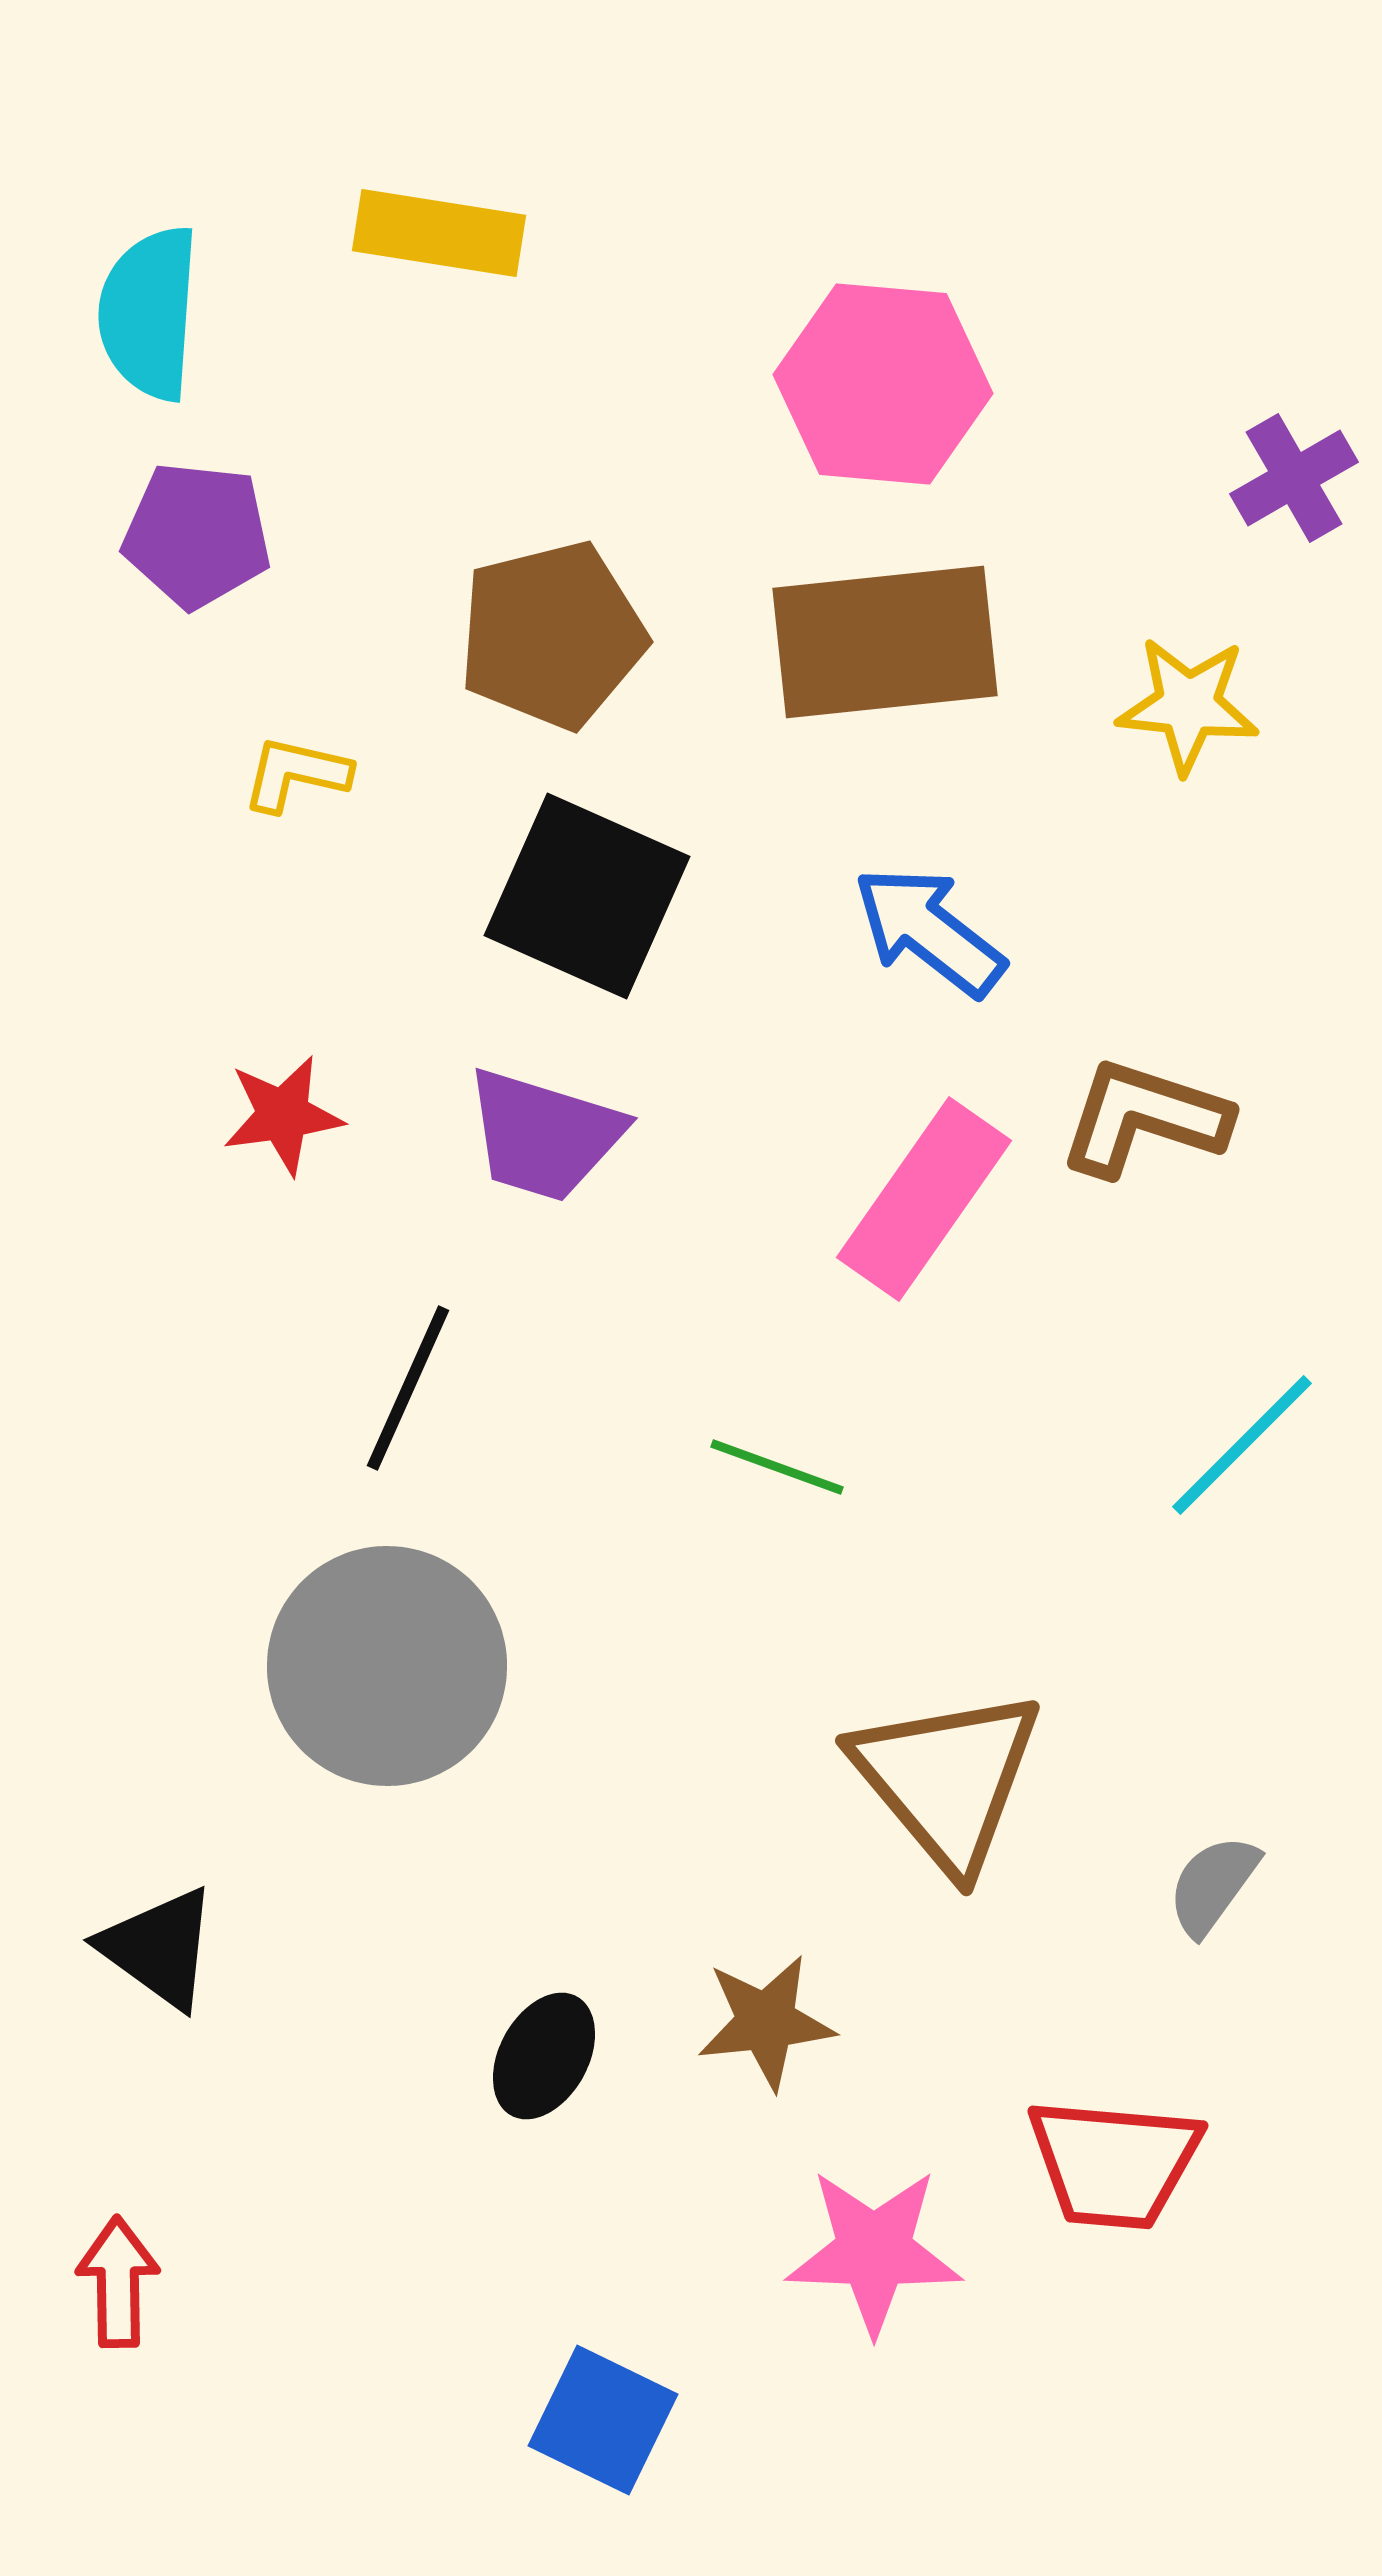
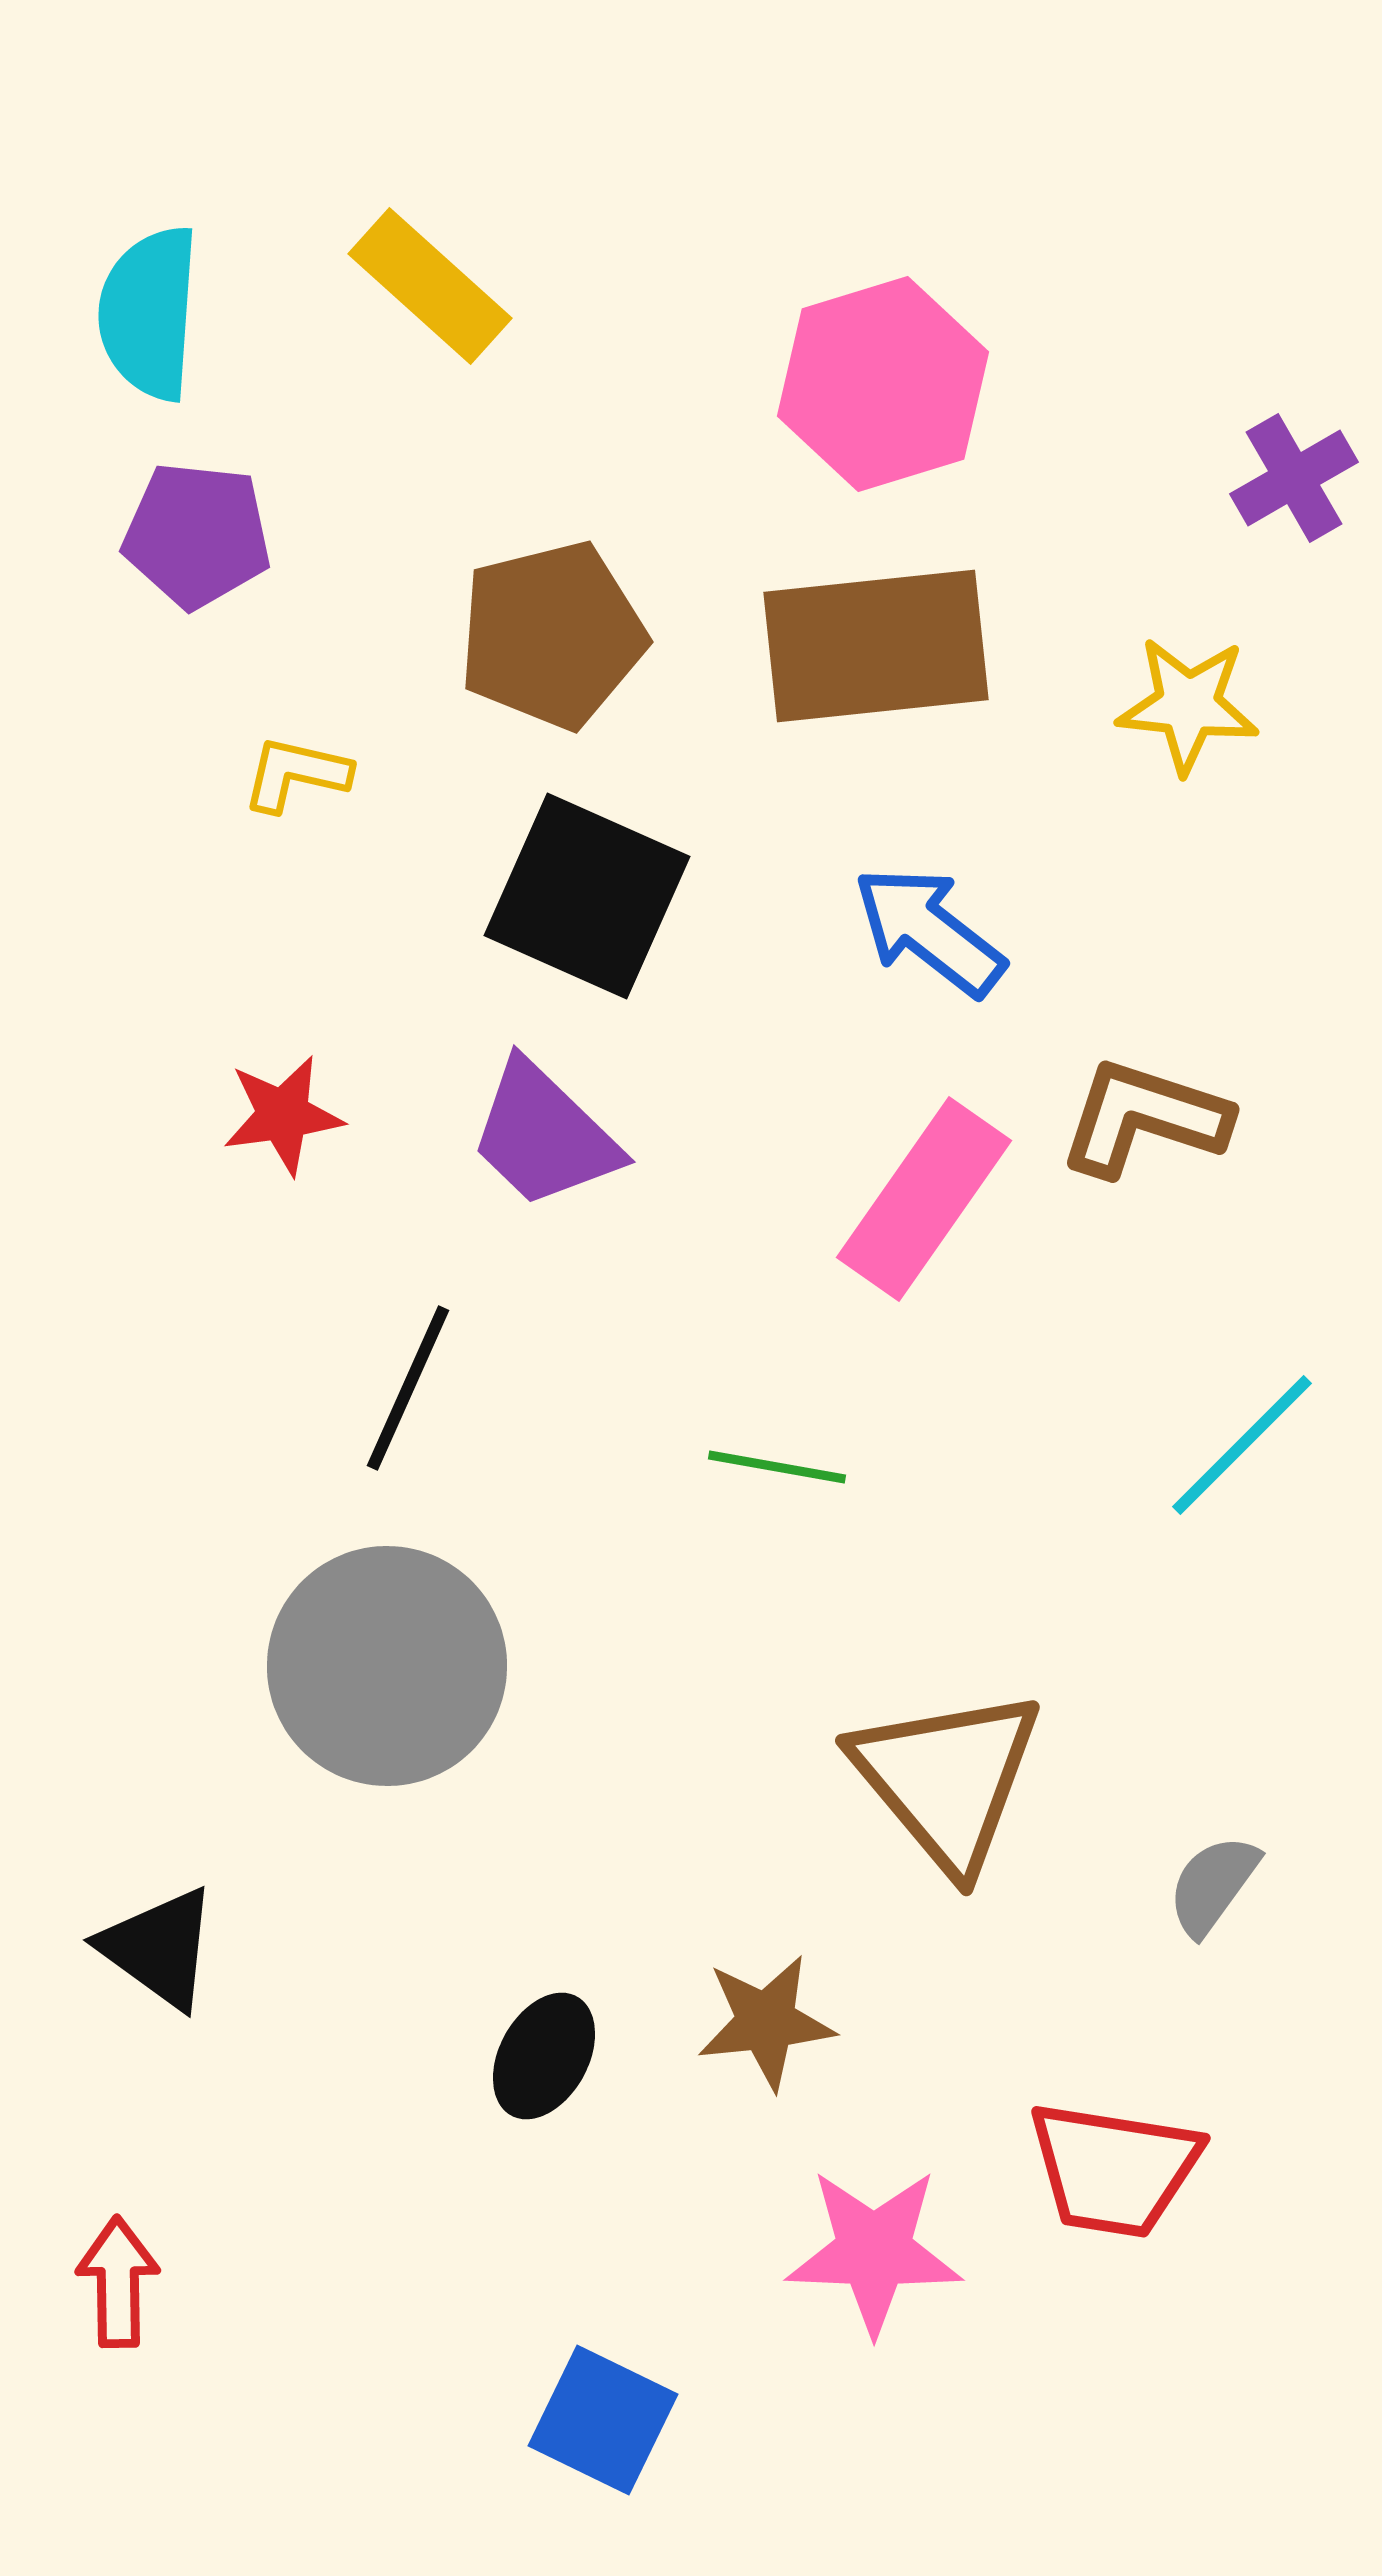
yellow rectangle: moved 9 px left, 53 px down; rotated 33 degrees clockwise
pink hexagon: rotated 22 degrees counterclockwise
brown rectangle: moved 9 px left, 4 px down
purple trapezoid: rotated 27 degrees clockwise
green line: rotated 10 degrees counterclockwise
red trapezoid: moved 6 px down; rotated 4 degrees clockwise
